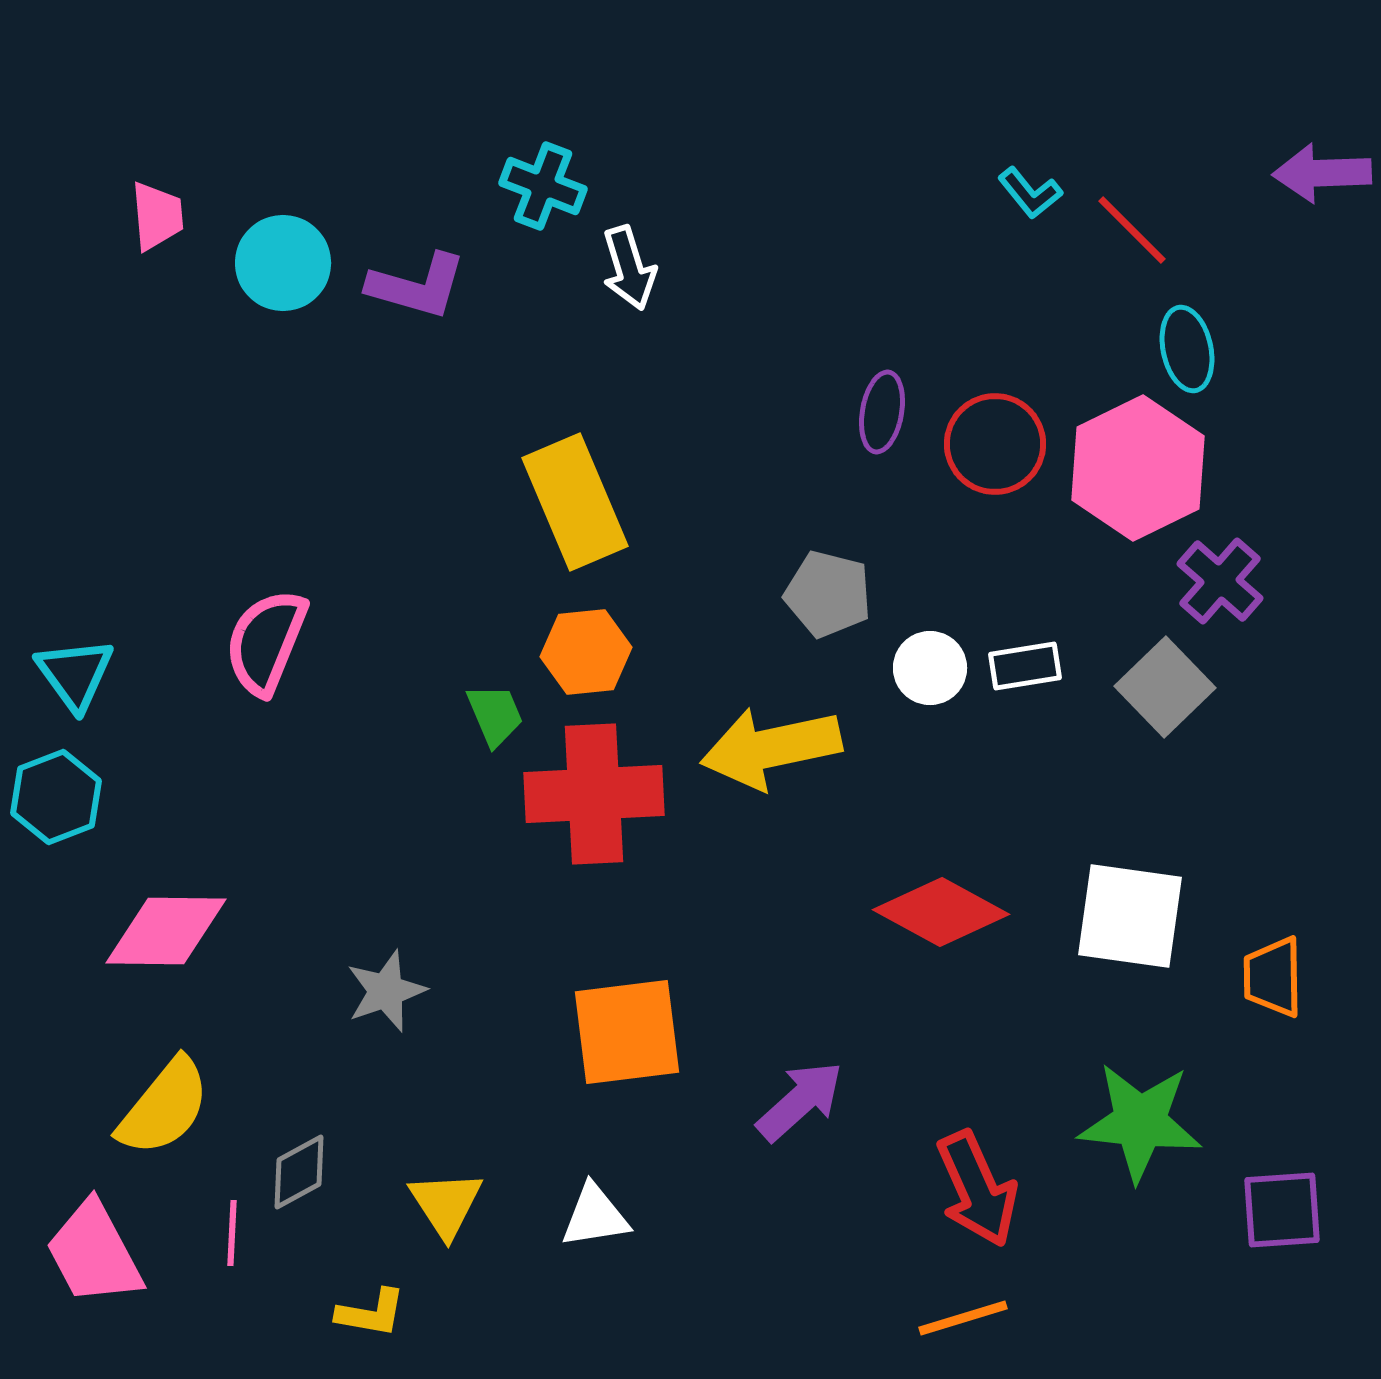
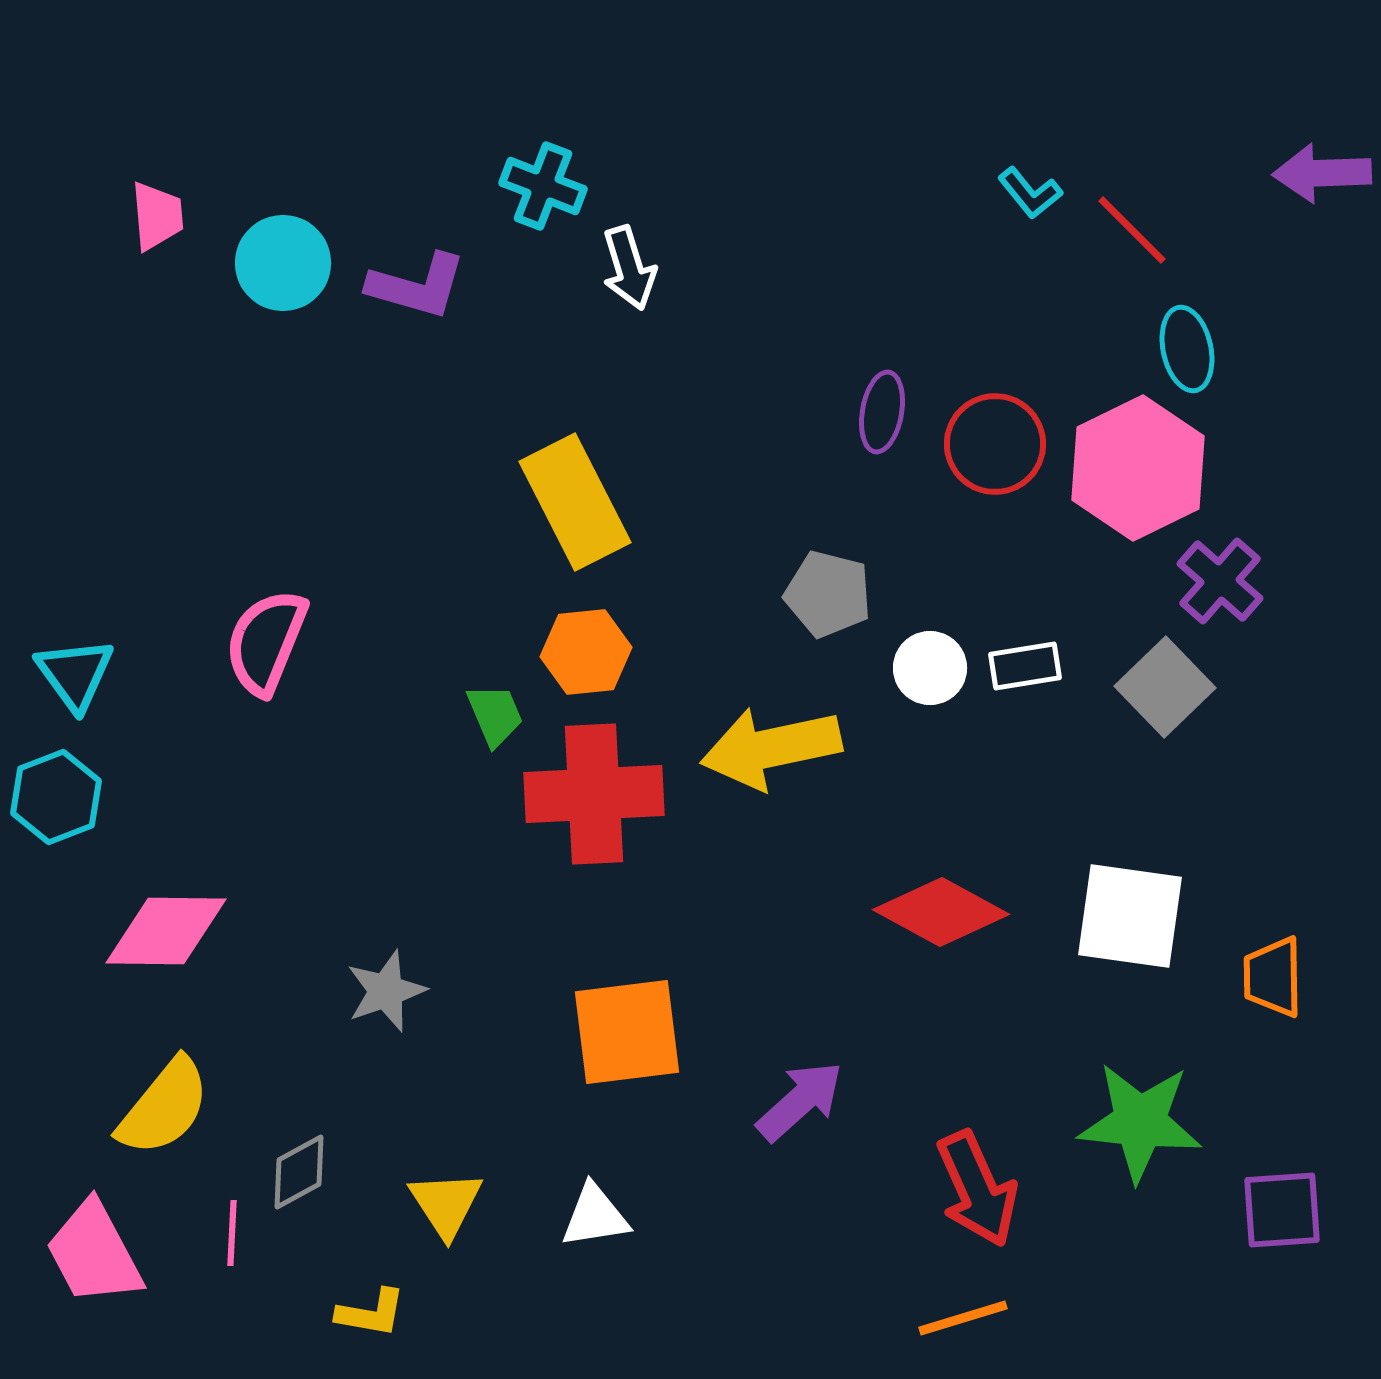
yellow rectangle at (575, 502): rotated 4 degrees counterclockwise
